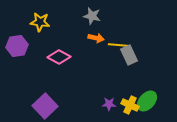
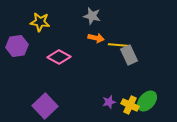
purple star: moved 2 px up; rotated 16 degrees counterclockwise
